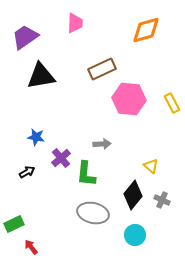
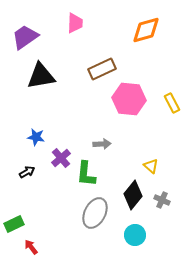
gray ellipse: moved 2 px right; rotated 76 degrees counterclockwise
